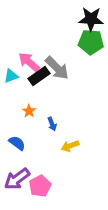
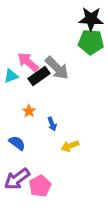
pink arrow: moved 1 px left
